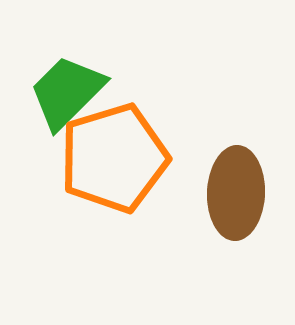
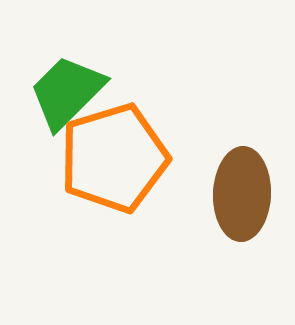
brown ellipse: moved 6 px right, 1 px down
